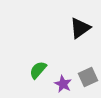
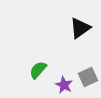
purple star: moved 1 px right, 1 px down
